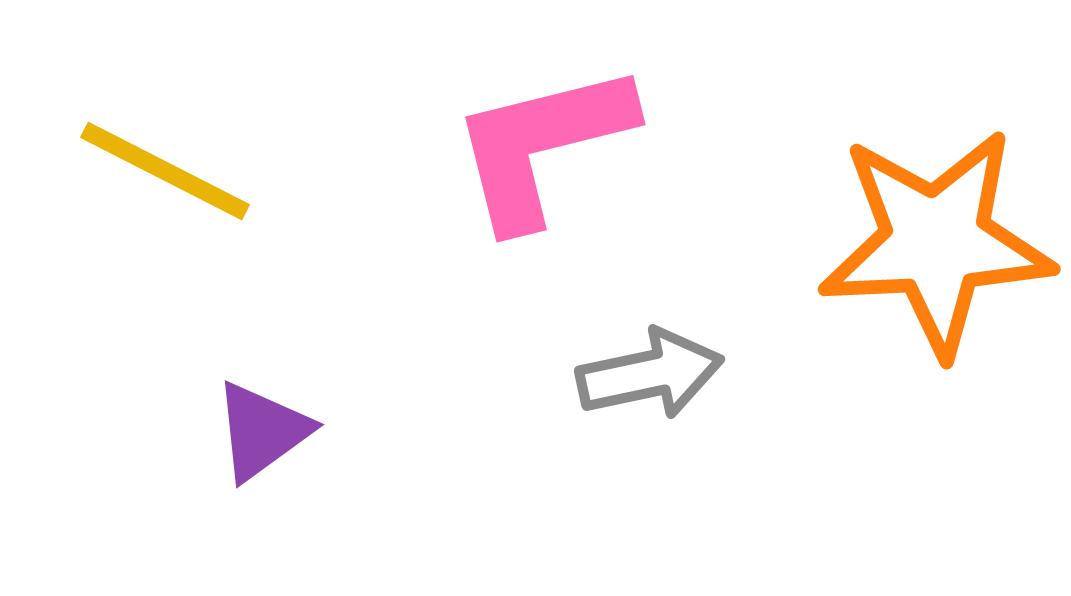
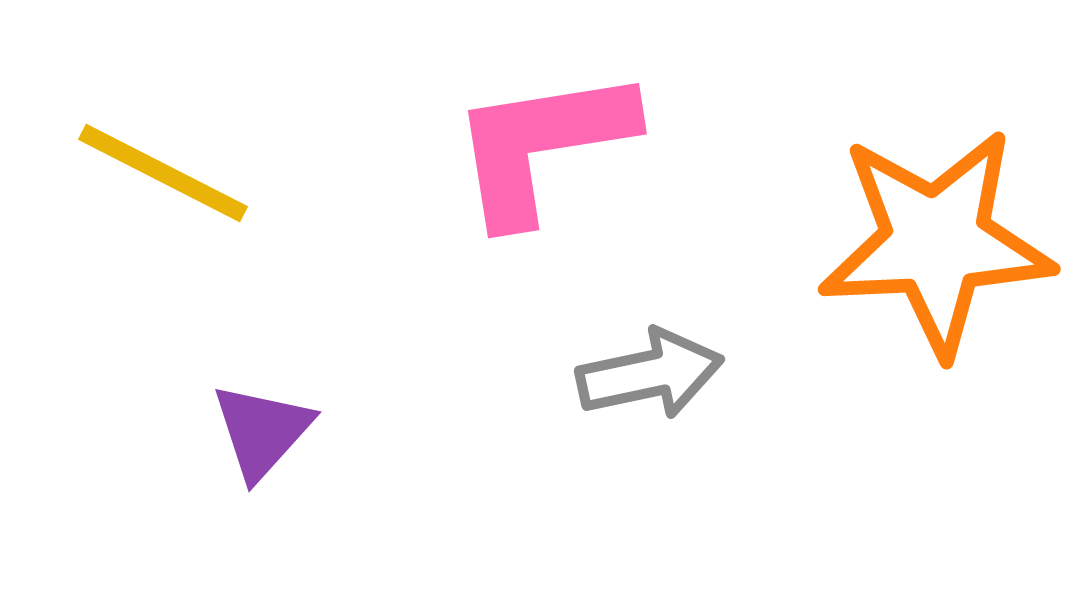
pink L-shape: rotated 5 degrees clockwise
yellow line: moved 2 px left, 2 px down
purple triangle: rotated 12 degrees counterclockwise
